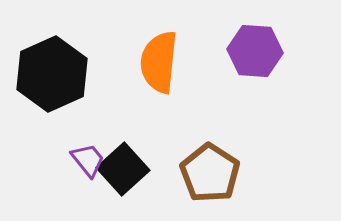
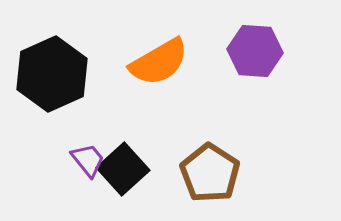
orange semicircle: rotated 126 degrees counterclockwise
